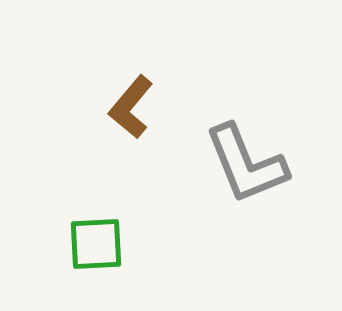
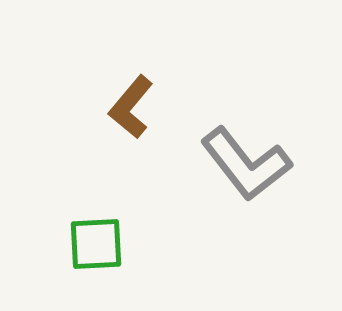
gray L-shape: rotated 16 degrees counterclockwise
